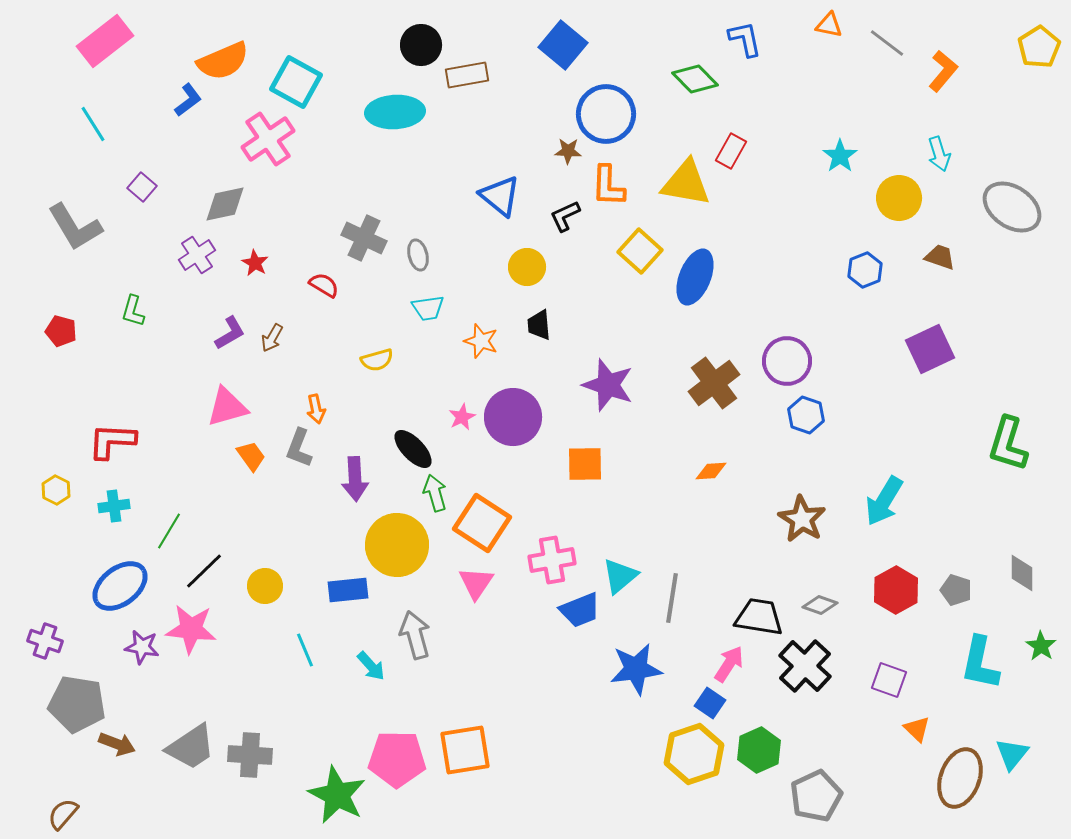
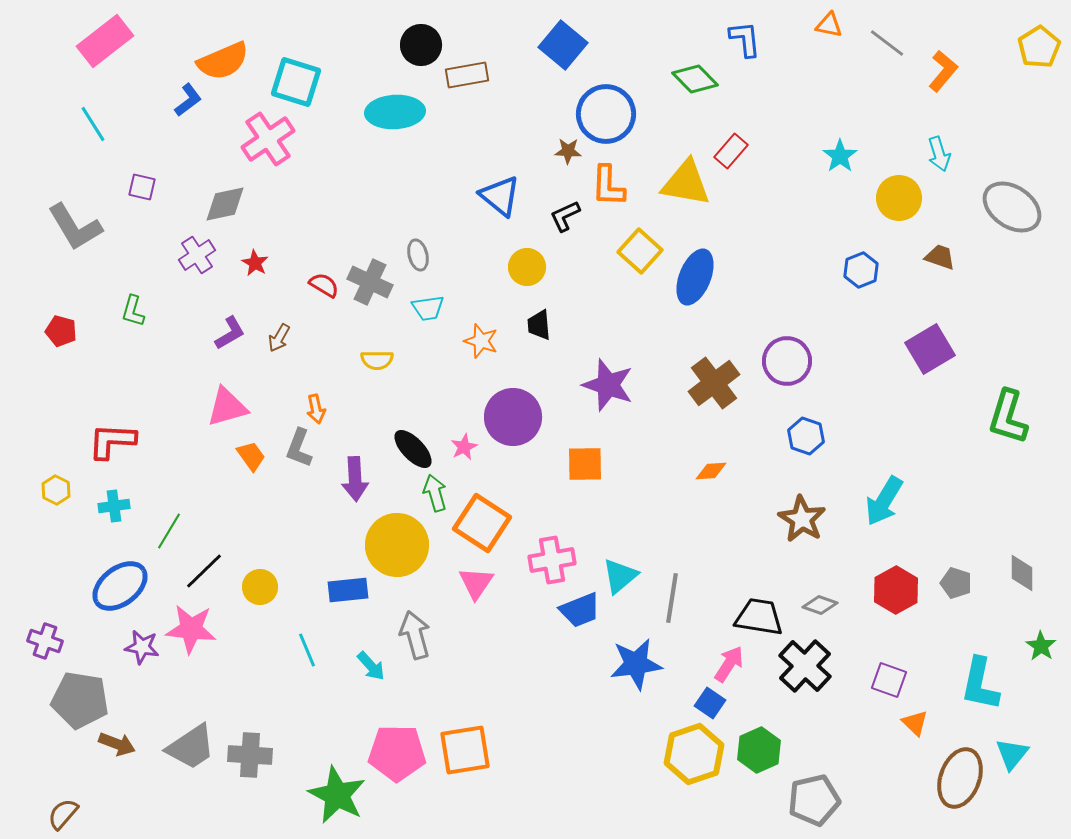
blue L-shape at (745, 39): rotated 6 degrees clockwise
cyan square at (296, 82): rotated 12 degrees counterclockwise
red rectangle at (731, 151): rotated 12 degrees clockwise
purple square at (142, 187): rotated 28 degrees counterclockwise
gray cross at (364, 238): moved 6 px right, 44 px down
blue hexagon at (865, 270): moved 4 px left
brown arrow at (272, 338): moved 7 px right
purple square at (930, 349): rotated 6 degrees counterclockwise
yellow semicircle at (377, 360): rotated 16 degrees clockwise
blue hexagon at (806, 415): moved 21 px down
pink star at (462, 417): moved 2 px right, 30 px down
green L-shape at (1008, 444): moved 27 px up
yellow circle at (265, 586): moved 5 px left, 1 px down
gray pentagon at (956, 590): moved 7 px up
cyan line at (305, 650): moved 2 px right
cyan L-shape at (980, 663): moved 21 px down
blue star at (636, 669): moved 5 px up
gray pentagon at (77, 704): moved 3 px right, 4 px up
orange triangle at (917, 729): moved 2 px left, 6 px up
pink pentagon at (397, 759): moved 6 px up
gray pentagon at (816, 796): moved 2 px left, 4 px down; rotated 12 degrees clockwise
